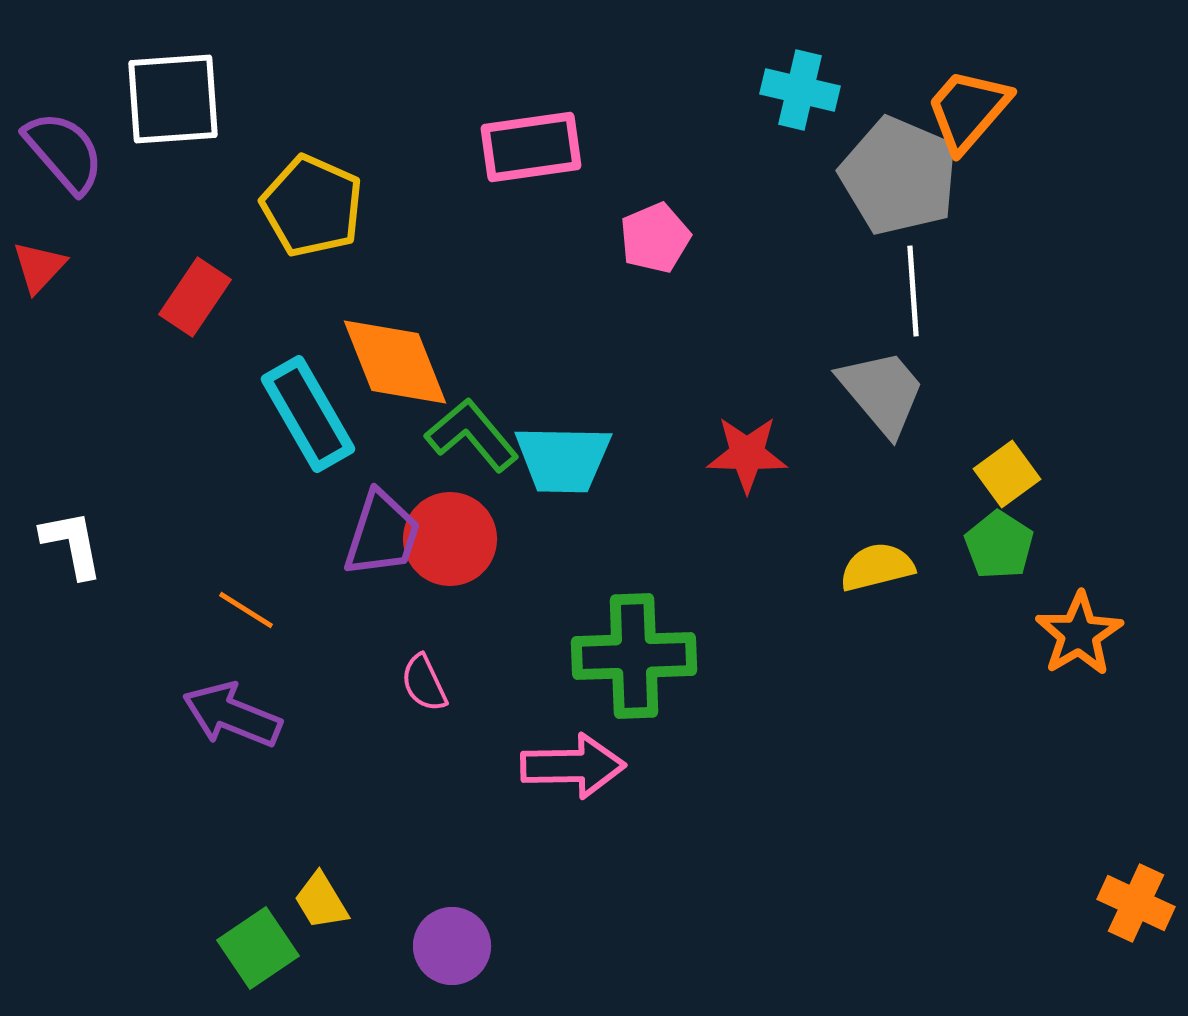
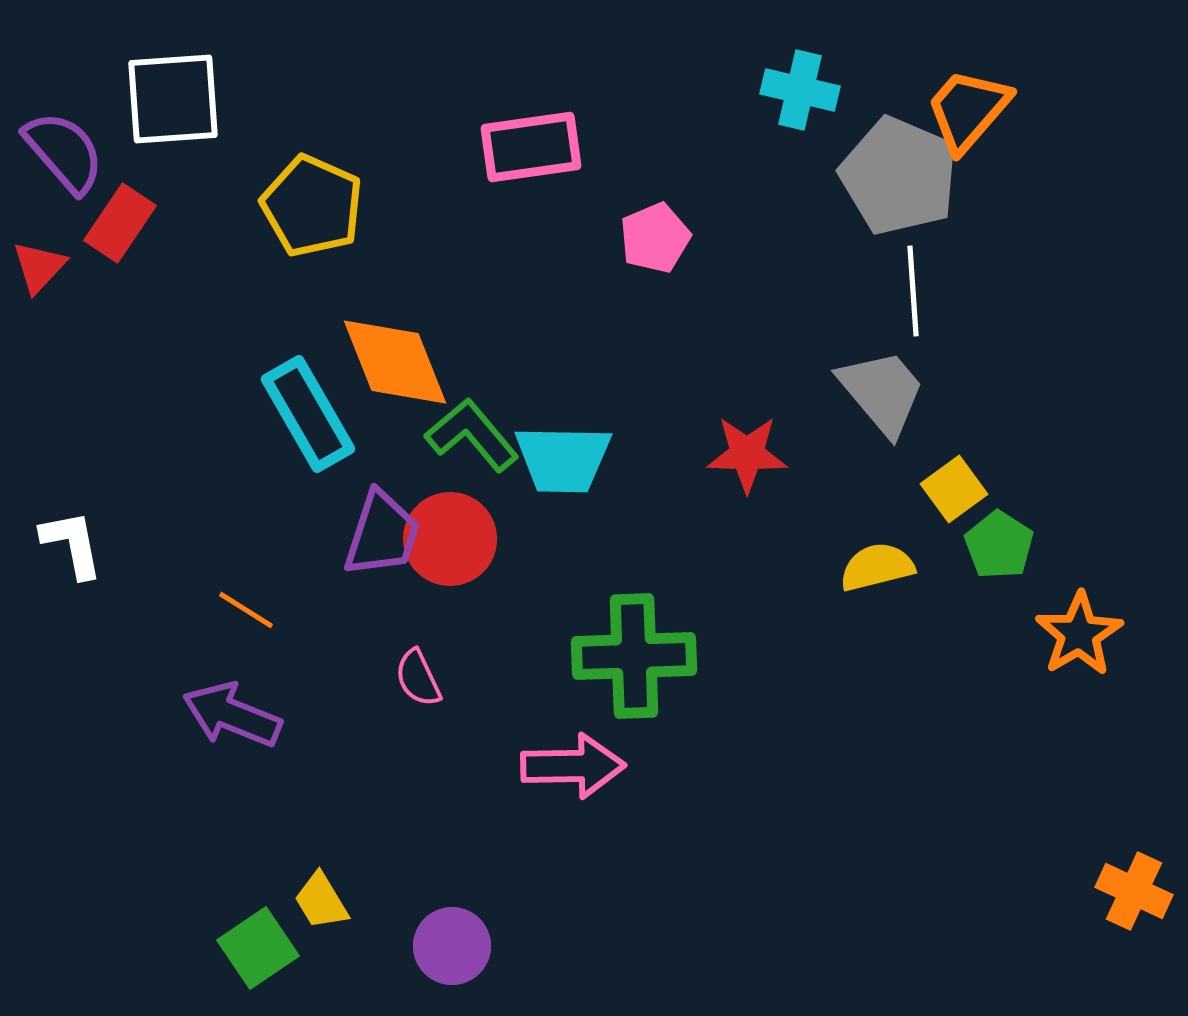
red rectangle: moved 75 px left, 74 px up
yellow square: moved 53 px left, 15 px down
pink semicircle: moved 6 px left, 5 px up
orange cross: moved 2 px left, 12 px up
